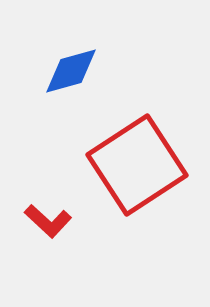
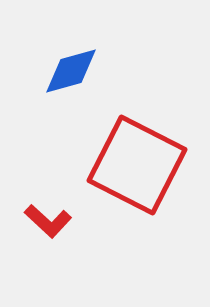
red square: rotated 30 degrees counterclockwise
